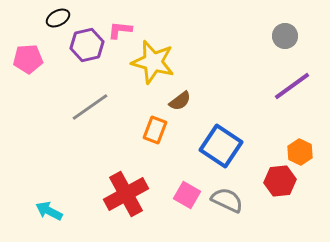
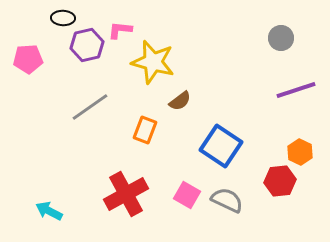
black ellipse: moved 5 px right; rotated 30 degrees clockwise
gray circle: moved 4 px left, 2 px down
purple line: moved 4 px right, 4 px down; rotated 18 degrees clockwise
orange rectangle: moved 10 px left
